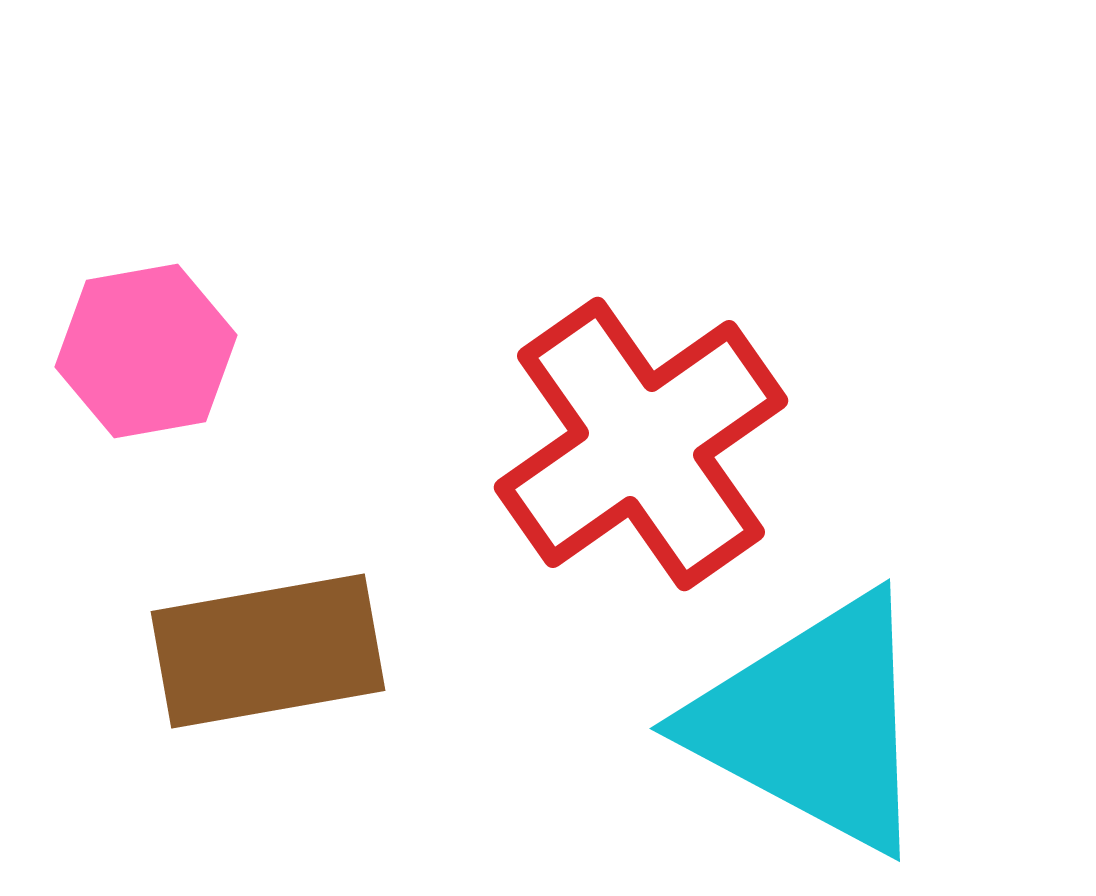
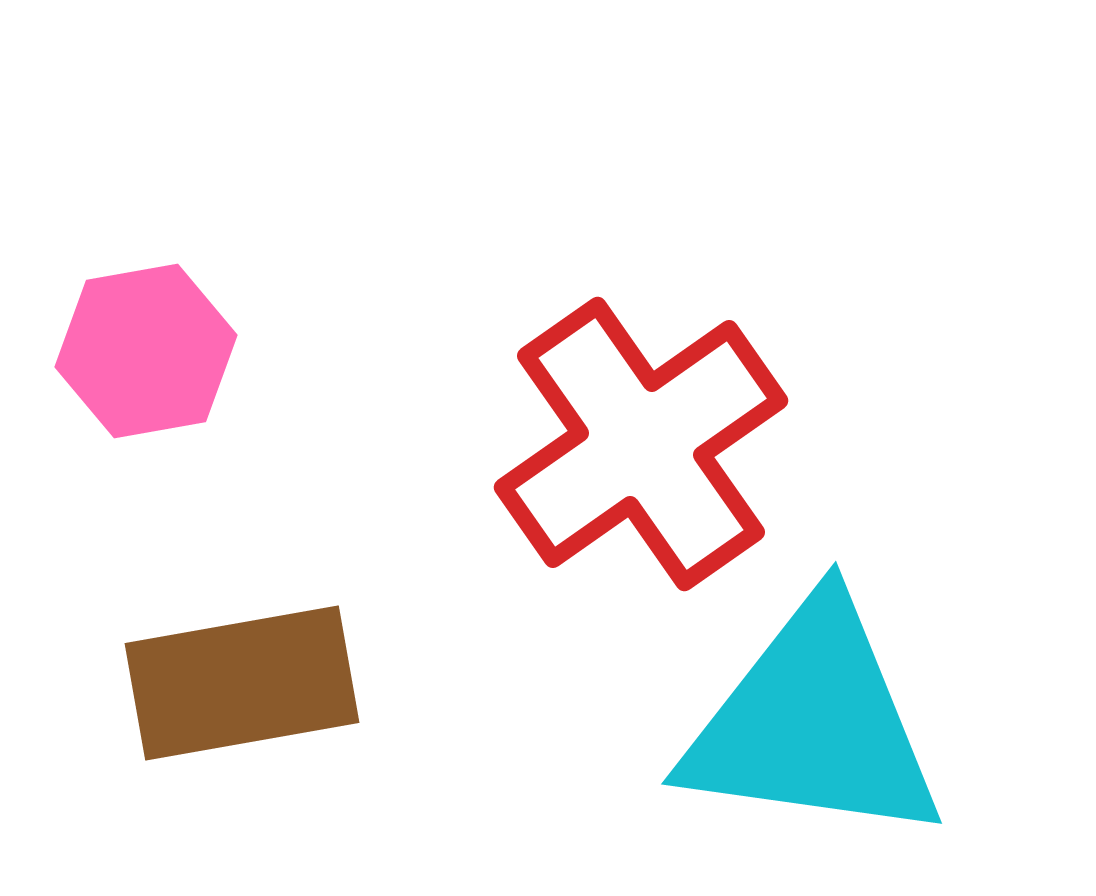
brown rectangle: moved 26 px left, 32 px down
cyan triangle: rotated 20 degrees counterclockwise
